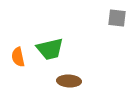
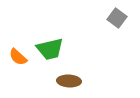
gray square: rotated 30 degrees clockwise
orange semicircle: rotated 36 degrees counterclockwise
